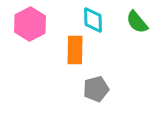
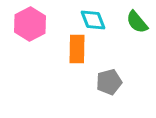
cyan diamond: rotated 20 degrees counterclockwise
orange rectangle: moved 2 px right, 1 px up
gray pentagon: moved 13 px right, 7 px up
